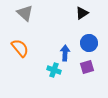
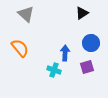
gray triangle: moved 1 px right, 1 px down
blue circle: moved 2 px right
